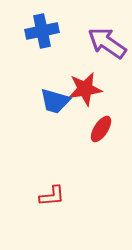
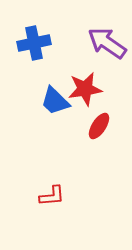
blue cross: moved 8 px left, 12 px down
blue trapezoid: rotated 28 degrees clockwise
red ellipse: moved 2 px left, 3 px up
